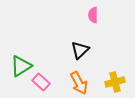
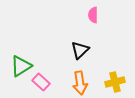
orange arrow: moved 1 px right; rotated 20 degrees clockwise
